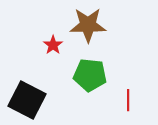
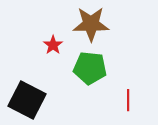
brown star: moved 3 px right, 1 px up
green pentagon: moved 7 px up
